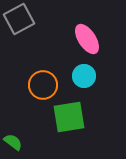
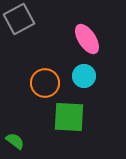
orange circle: moved 2 px right, 2 px up
green square: rotated 12 degrees clockwise
green semicircle: moved 2 px right, 1 px up
